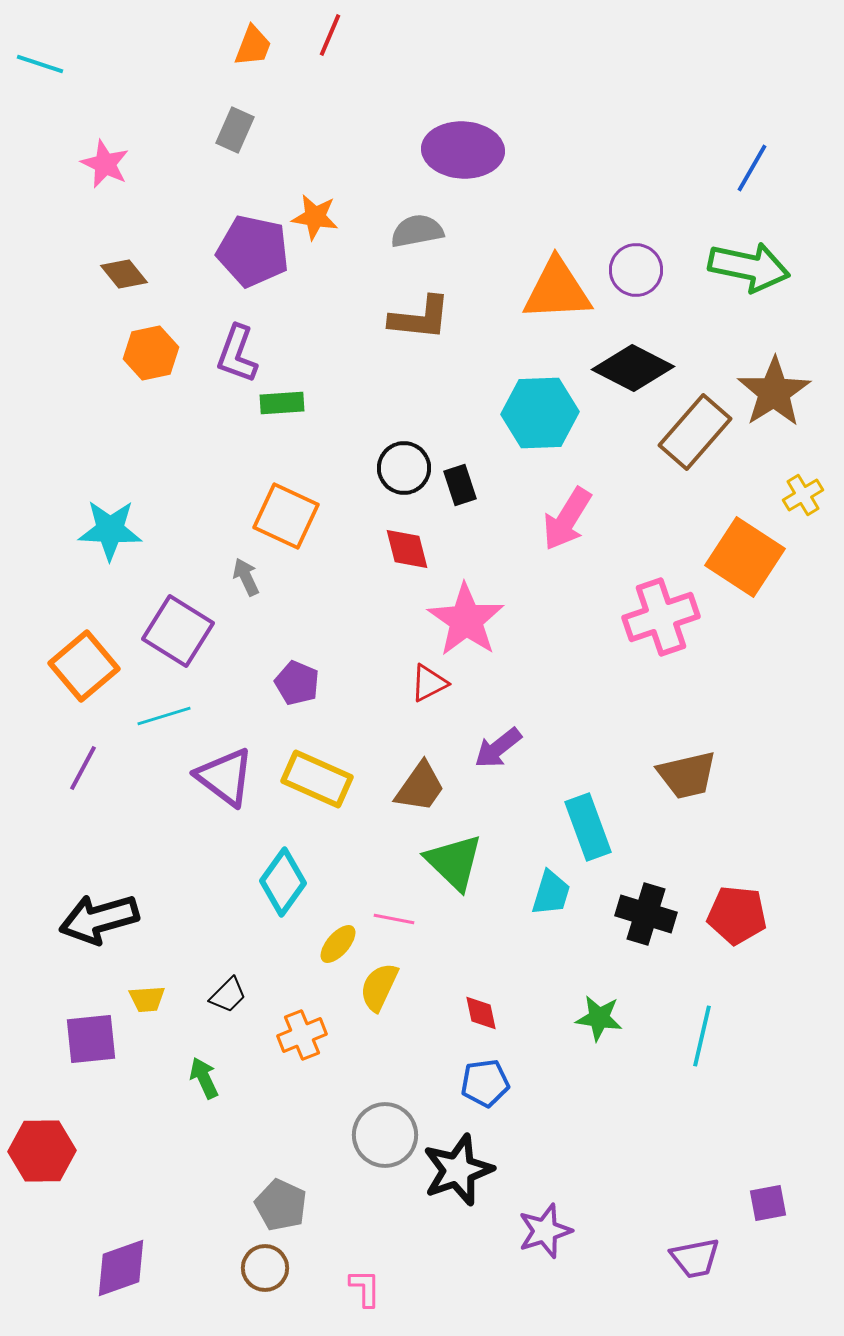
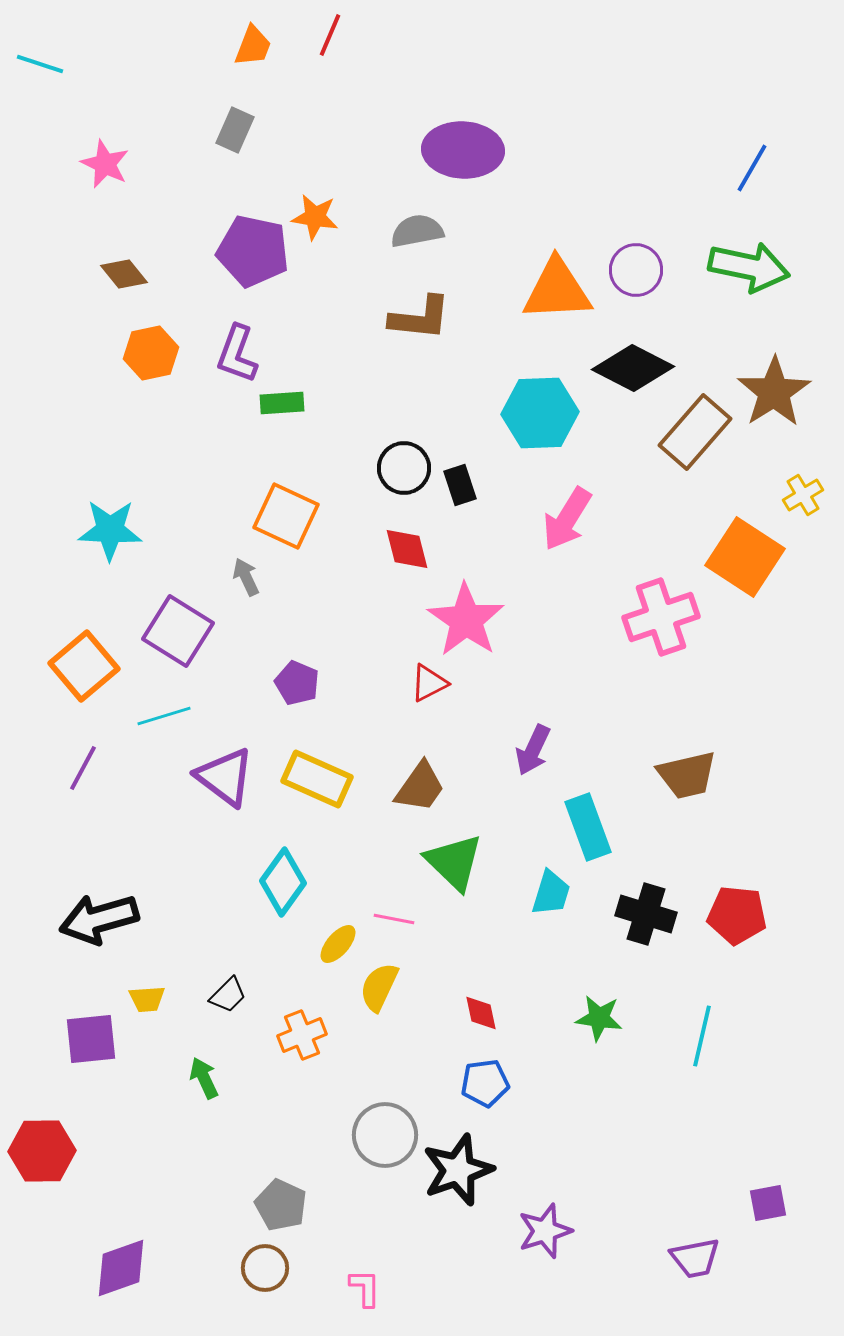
purple arrow at (498, 748): moved 35 px right, 2 px down; rotated 27 degrees counterclockwise
